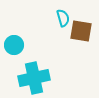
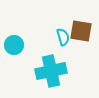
cyan semicircle: moved 19 px down
cyan cross: moved 17 px right, 7 px up
